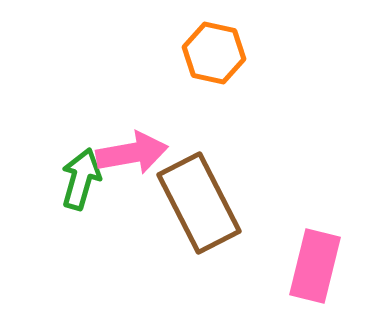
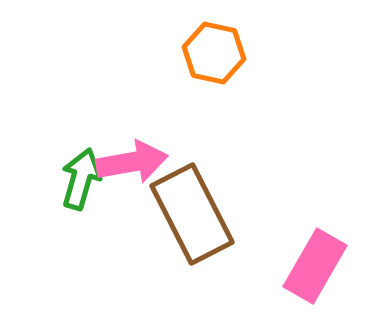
pink arrow: moved 9 px down
brown rectangle: moved 7 px left, 11 px down
pink rectangle: rotated 16 degrees clockwise
